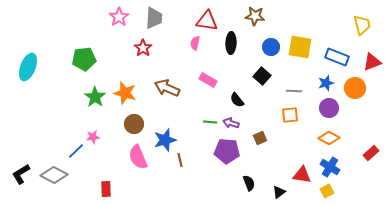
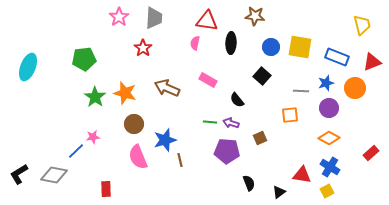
gray line at (294, 91): moved 7 px right
black L-shape at (21, 174): moved 2 px left
gray diamond at (54, 175): rotated 16 degrees counterclockwise
